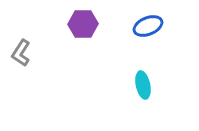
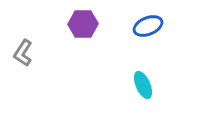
gray L-shape: moved 2 px right
cyan ellipse: rotated 12 degrees counterclockwise
